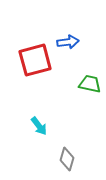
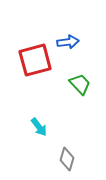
green trapezoid: moved 10 px left; rotated 35 degrees clockwise
cyan arrow: moved 1 px down
